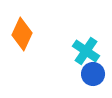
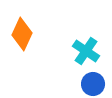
blue circle: moved 10 px down
